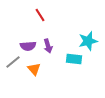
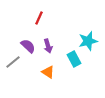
red line: moved 1 px left, 3 px down; rotated 56 degrees clockwise
purple semicircle: rotated 133 degrees counterclockwise
cyan rectangle: rotated 56 degrees clockwise
orange triangle: moved 14 px right, 3 px down; rotated 16 degrees counterclockwise
